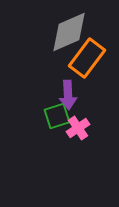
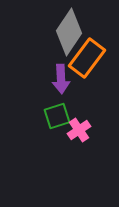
gray diamond: rotated 33 degrees counterclockwise
purple arrow: moved 7 px left, 16 px up
pink cross: moved 1 px right, 2 px down
